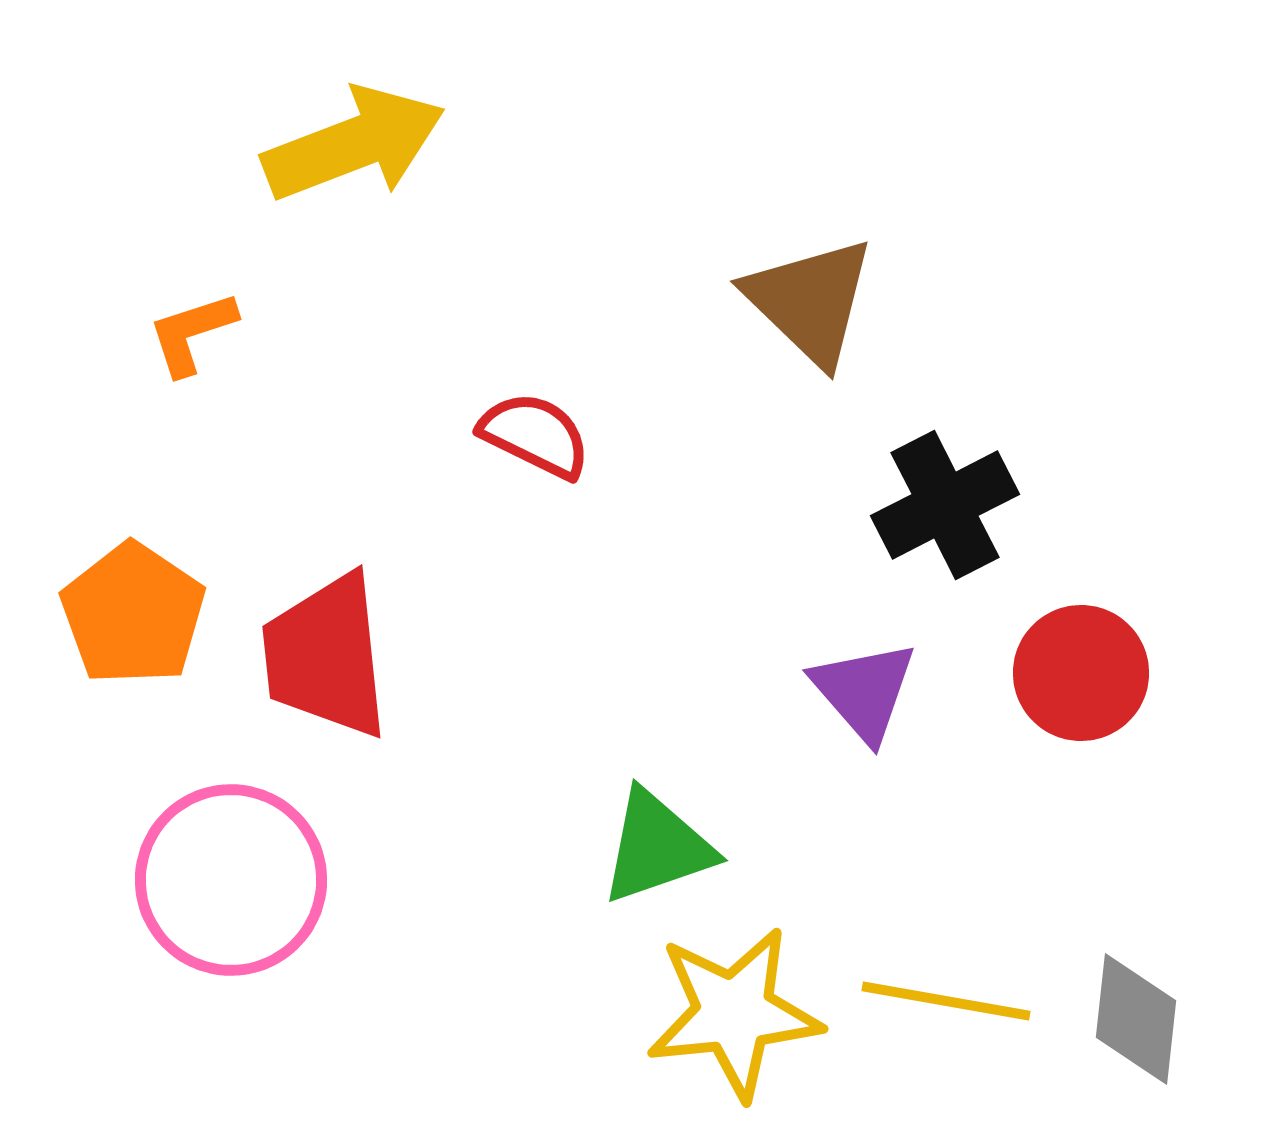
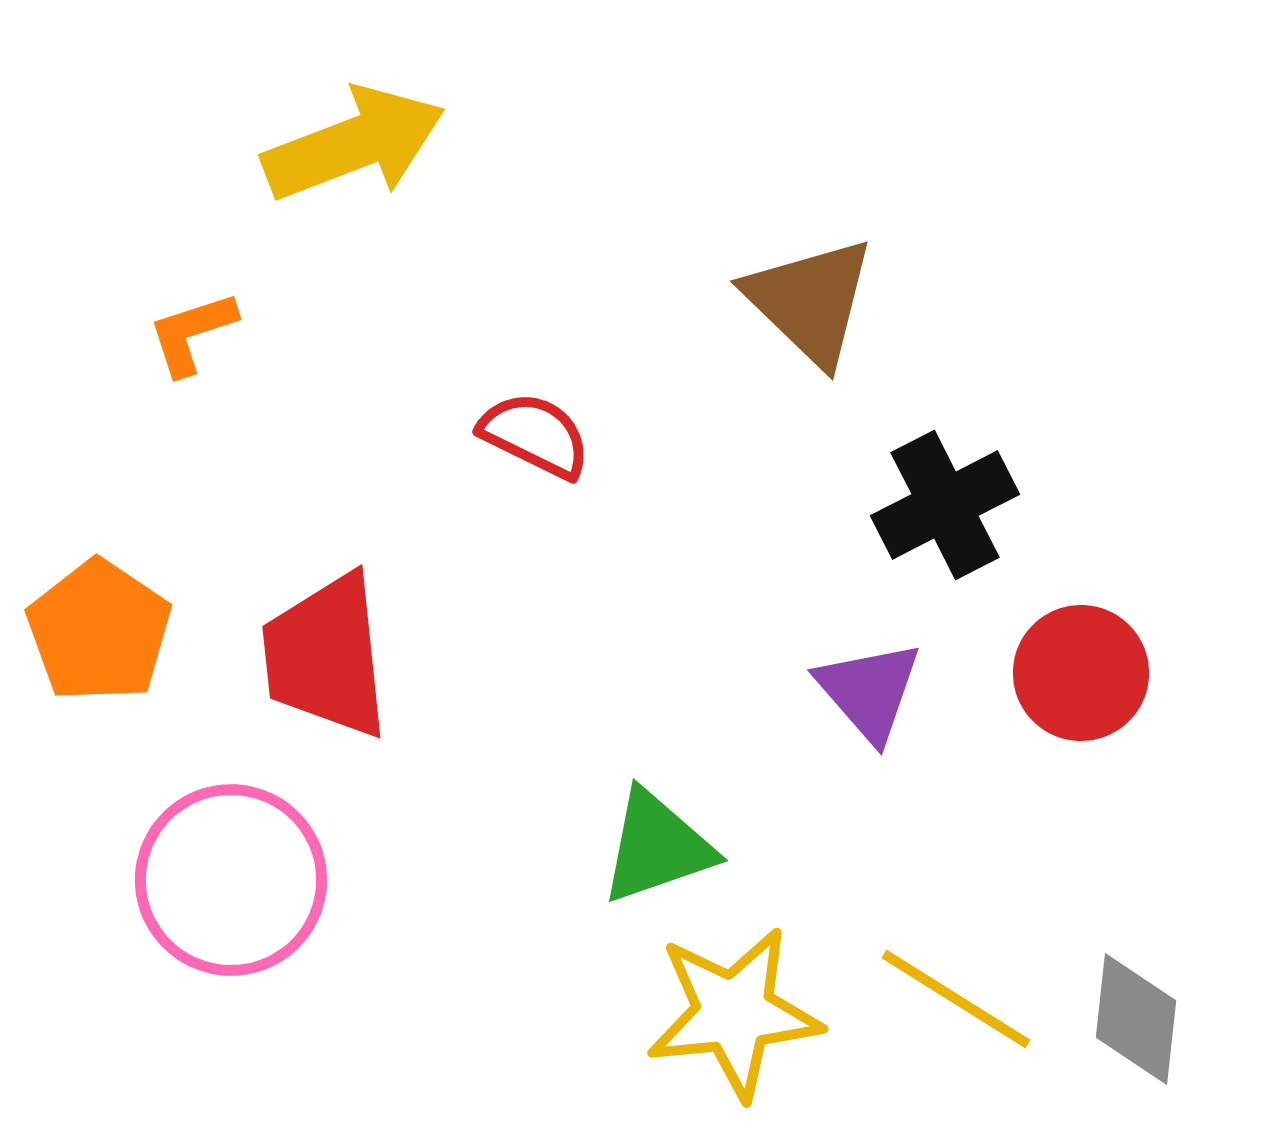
orange pentagon: moved 34 px left, 17 px down
purple triangle: moved 5 px right
yellow line: moved 10 px right, 2 px up; rotated 22 degrees clockwise
